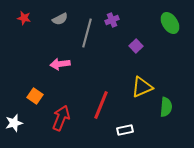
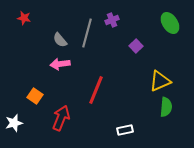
gray semicircle: moved 21 px down; rotated 77 degrees clockwise
yellow triangle: moved 18 px right, 6 px up
red line: moved 5 px left, 15 px up
